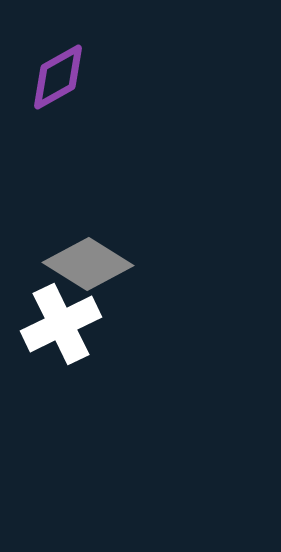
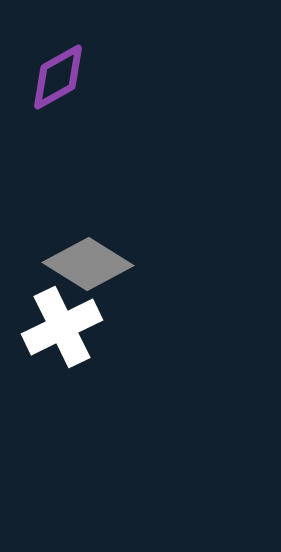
white cross: moved 1 px right, 3 px down
